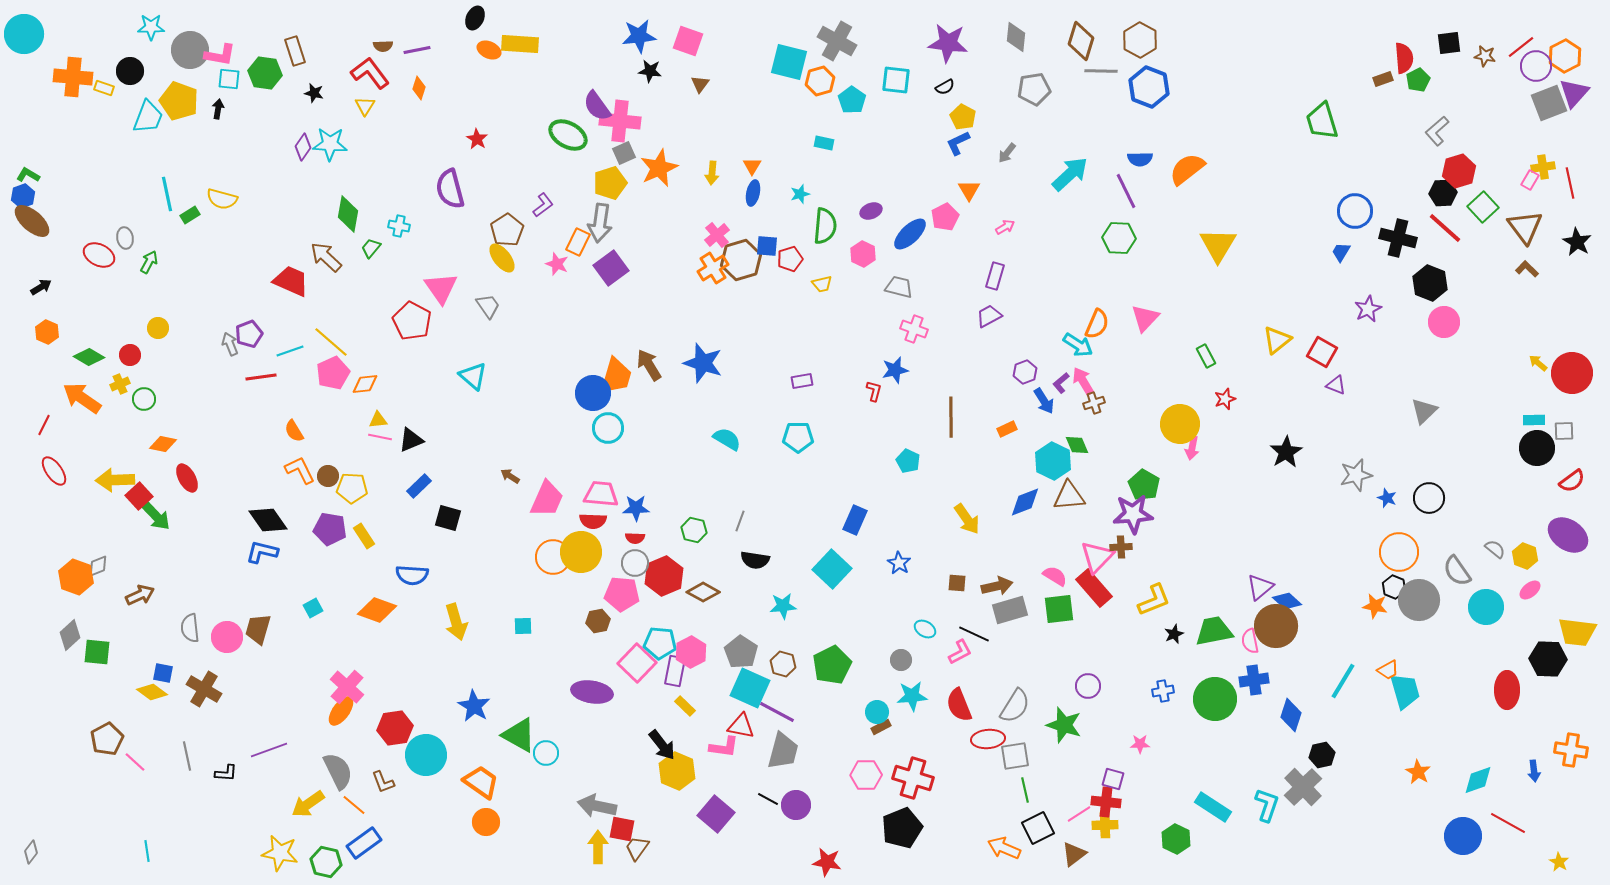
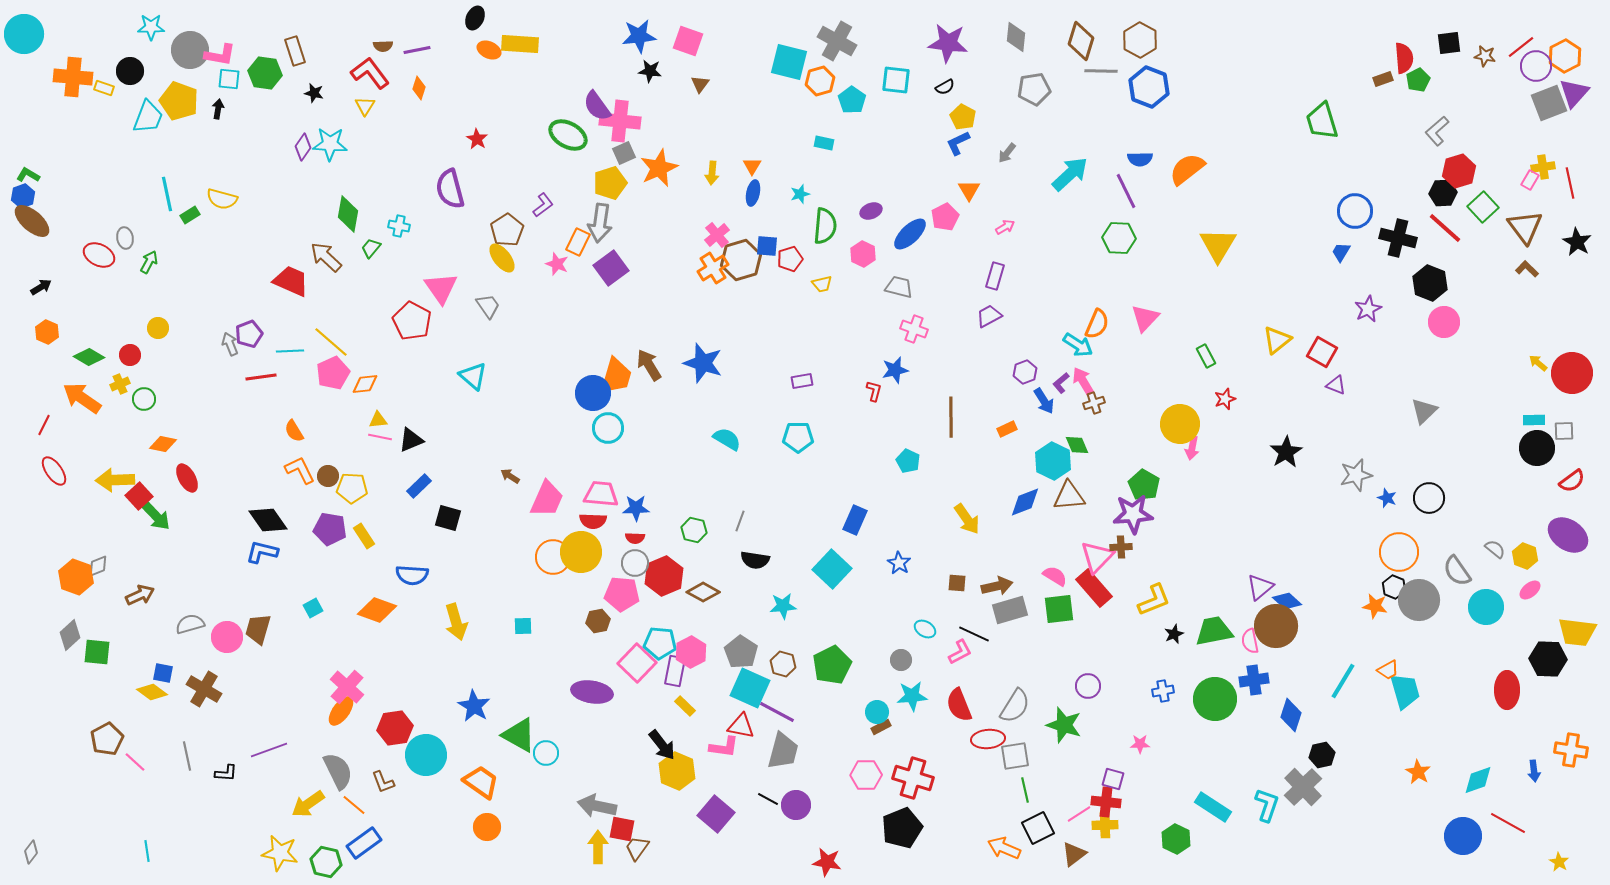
cyan line at (290, 351): rotated 16 degrees clockwise
gray semicircle at (190, 628): moved 4 px up; rotated 80 degrees clockwise
orange circle at (486, 822): moved 1 px right, 5 px down
